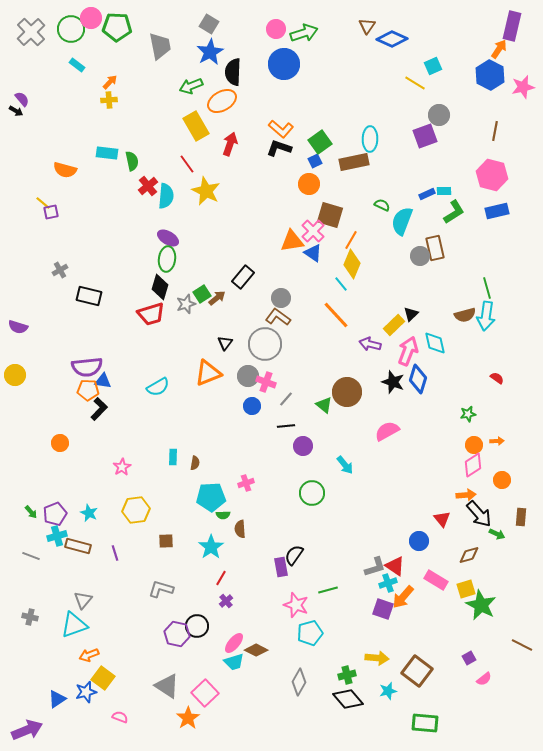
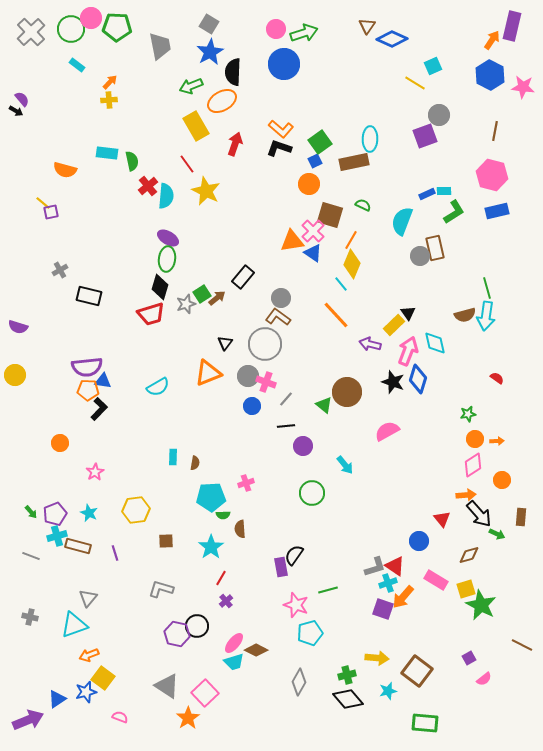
orange arrow at (499, 49): moved 7 px left, 9 px up
pink star at (523, 87): rotated 20 degrees clockwise
red arrow at (230, 144): moved 5 px right
green semicircle at (382, 205): moved 19 px left
black triangle at (411, 314): moved 3 px left, 1 px up; rotated 21 degrees counterclockwise
orange circle at (474, 445): moved 1 px right, 6 px up
pink star at (122, 467): moved 27 px left, 5 px down
gray triangle at (83, 600): moved 5 px right, 2 px up
purple arrow at (27, 730): moved 1 px right, 10 px up
